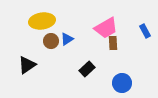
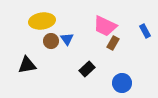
pink trapezoid: moved 1 px left, 2 px up; rotated 55 degrees clockwise
blue triangle: rotated 32 degrees counterclockwise
brown rectangle: rotated 32 degrees clockwise
black triangle: rotated 24 degrees clockwise
